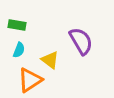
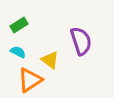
green rectangle: moved 2 px right; rotated 42 degrees counterclockwise
purple semicircle: rotated 12 degrees clockwise
cyan semicircle: moved 1 px left, 2 px down; rotated 84 degrees counterclockwise
